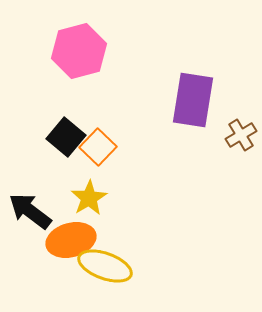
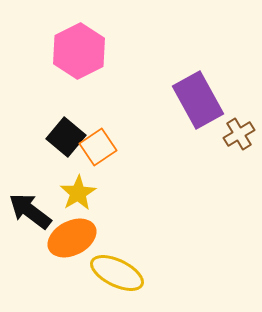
pink hexagon: rotated 12 degrees counterclockwise
purple rectangle: moved 5 px right; rotated 38 degrees counterclockwise
brown cross: moved 2 px left, 1 px up
orange square: rotated 12 degrees clockwise
yellow star: moved 11 px left, 5 px up
orange ellipse: moved 1 px right, 2 px up; rotated 12 degrees counterclockwise
yellow ellipse: moved 12 px right, 7 px down; rotated 6 degrees clockwise
